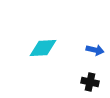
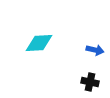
cyan diamond: moved 4 px left, 5 px up
